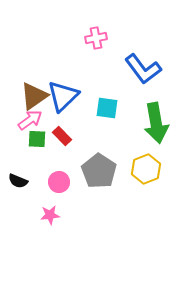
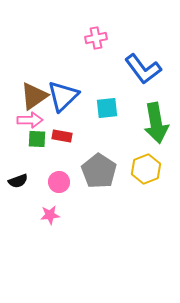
cyan square: rotated 15 degrees counterclockwise
pink arrow: rotated 35 degrees clockwise
red rectangle: rotated 36 degrees counterclockwise
black semicircle: rotated 42 degrees counterclockwise
